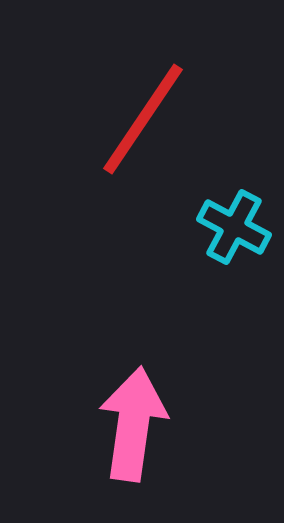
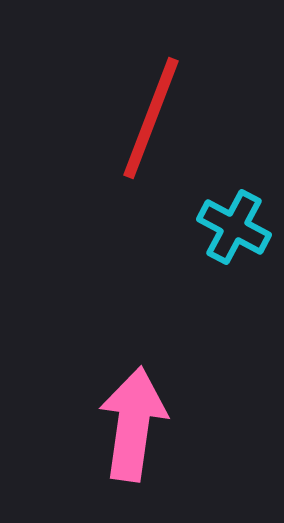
red line: moved 8 px right, 1 px up; rotated 13 degrees counterclockwise
